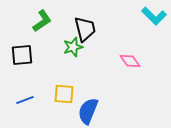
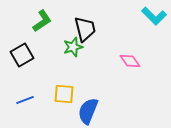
black square: rotated 25 degrees counterclockwise
